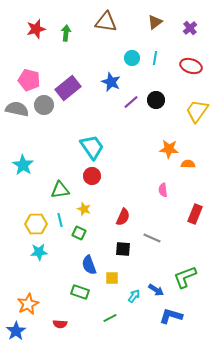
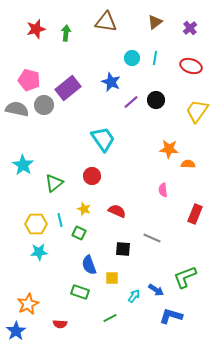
cyan trapezoid at (92, 147): moved 11 px right, 8 px up
green triangle at (60, 190): moved 6 px left, 7 px up; rotated 30 degrees counterclockwise
red semicircle at (123, 217): moved 6 px left, 6 px up; rotated 90 degrees counterclockwise
